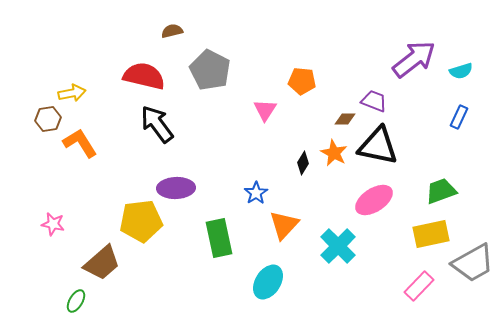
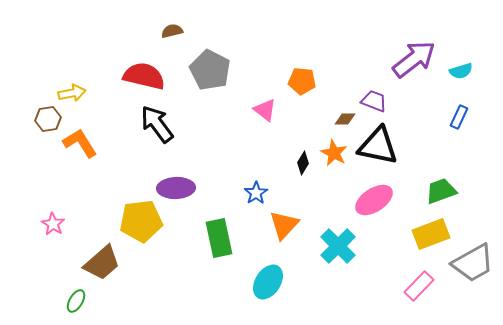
pink triangle: rotated 25 degrees counterclockwise
pink star: rotated 20 degrees clockwise
yellow rectangle: rotated 9 degrees counterclockwise
